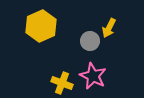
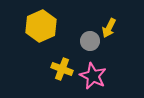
yellow cross: moved 14 px up
